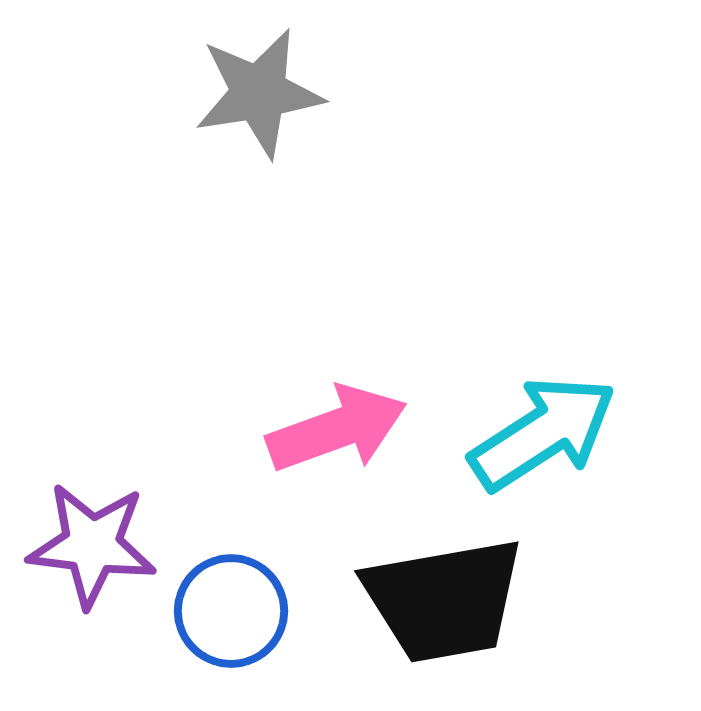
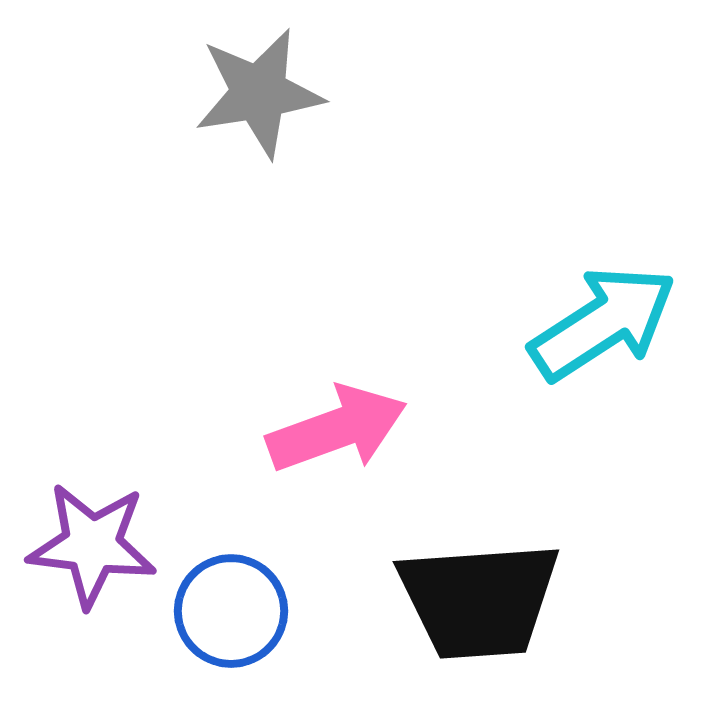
cyan arrow: moved 60 px right, 110 px up
black trapezoid: moved 35 px right; rotated 6 degrees clockwise
